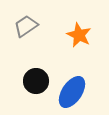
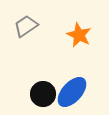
black circle: moved 7 px right, 13 px down
blue ellipse: rotated 8 degrees clockwise
